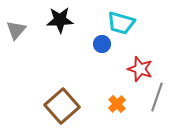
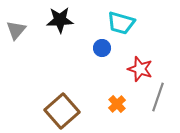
blue circle: moved 4 px down
gray line: moved 1 px right
brown square: moved 5 px down
